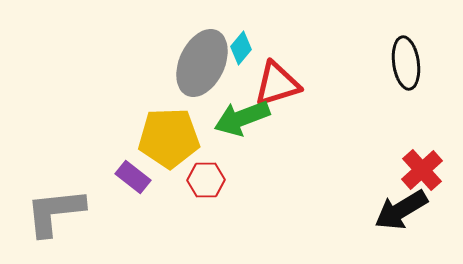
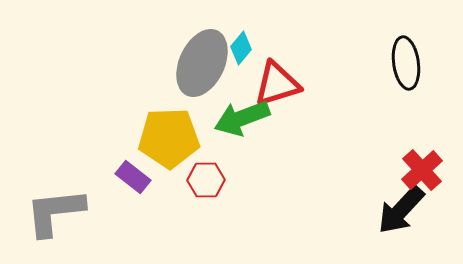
black arrow: rotated 16 degrees counterclockwise
